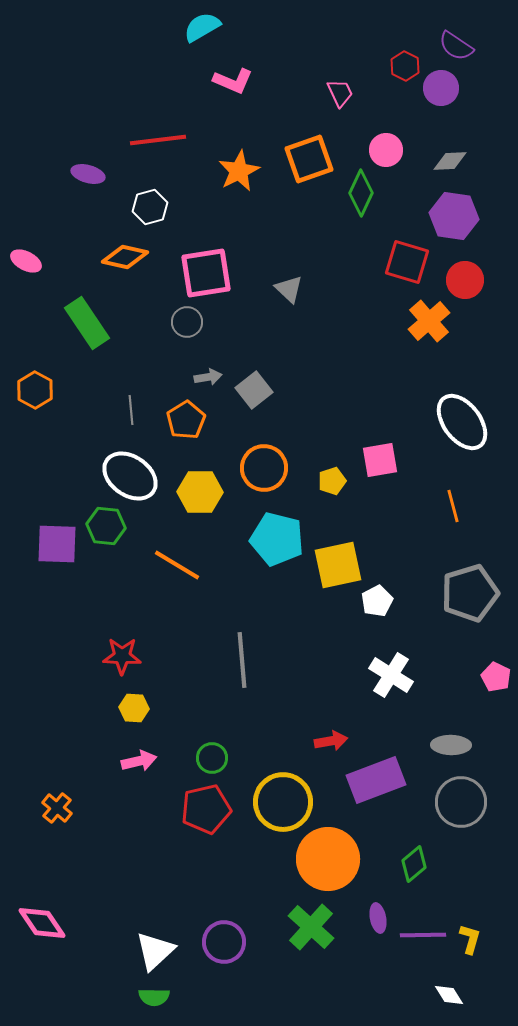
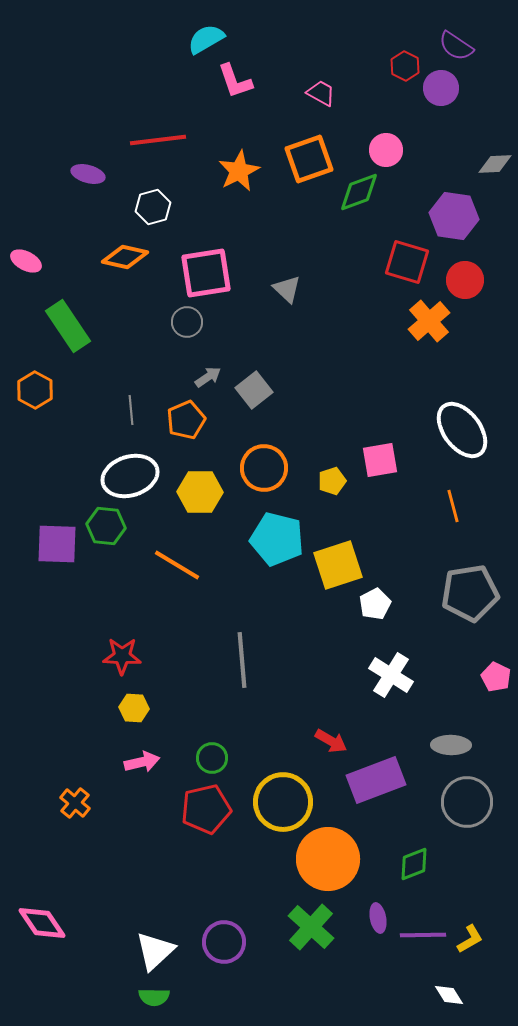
cyan semicircle at (202, 27): moved 4 px right, 12 px down
pink L-shape at (233, 81): moved 2 px right; rotated 48 degrees clockwise
pink trapezoid at (340, 93): moved 19 px left; rotated 36 degrees counterclockwise
gray diamond at (450, 161): moved 45 px right, 3 px down
green diamond at (361, 193): moved 2 px left, 1 px up; rotated 45 degrees clockwise
white hexagon at (150, 207): moved 3 px right
gray triangle at (289, 289): moved 2 px left
green rectangle at (87, 323): moved 19 px left, 3 px down
gray arrow at (208, 377): rotated 24 degrees counterclockwise
orange pentagon at (186, 420): rotated 9 degrees clockwise
white ellipse at (462, 422): moved 8 px down
white ellipse at (130, 476): rotated 52 degrees counterclockwise
yellow square at (338, 565): rotated 6 degrees counterclockwise
gray pentagon at (470, 593): rotated 8 degrees clockwise
white pentagon at (377, 601): moved 2 px left, 3 px down
red arrow at (331, 741): rotated 40 degrees clockwise
pink arrow at (139, 761): moved 3 px right, 1 px down
gray circle at (461, 802): moved 6 px right
orange cross at (57, 808): moved 18 px right, 5 px up
green diamond at (414, 864): rotated 18 degrees clockwise
yellow L-shape at (470, 939): rotated 44 degrees clockwise
